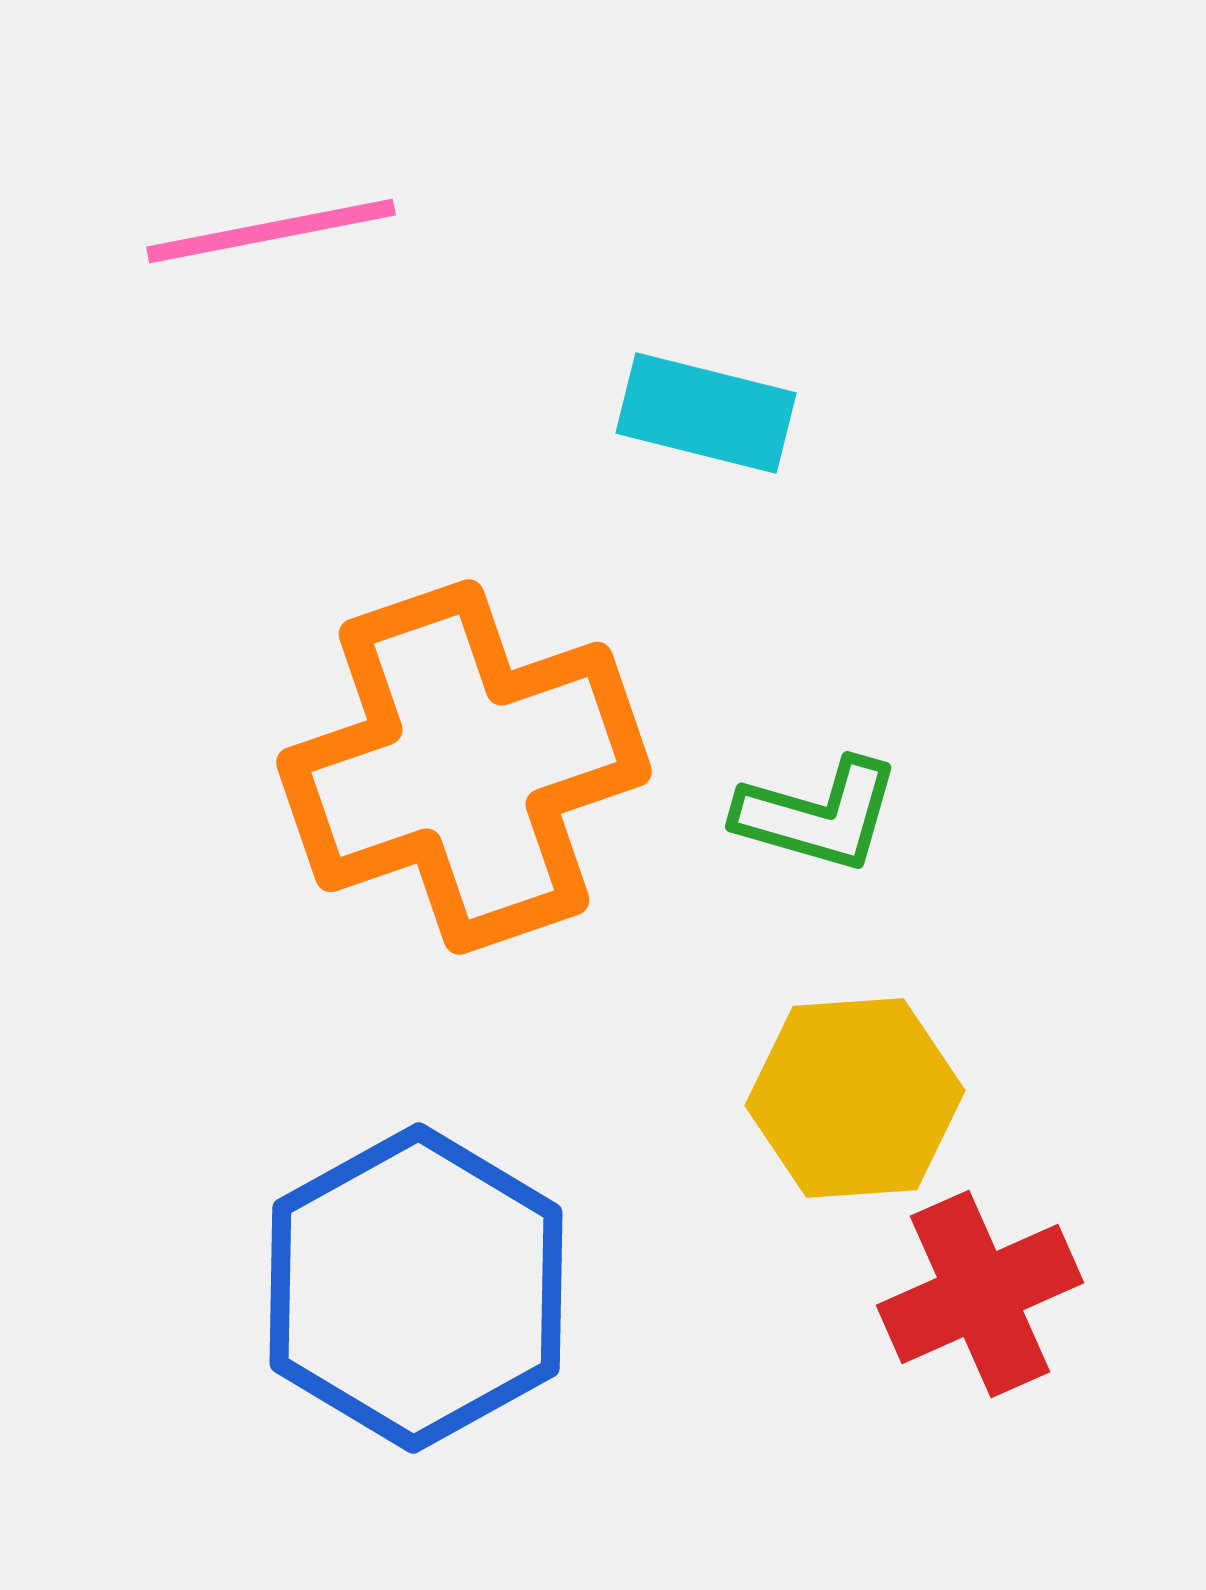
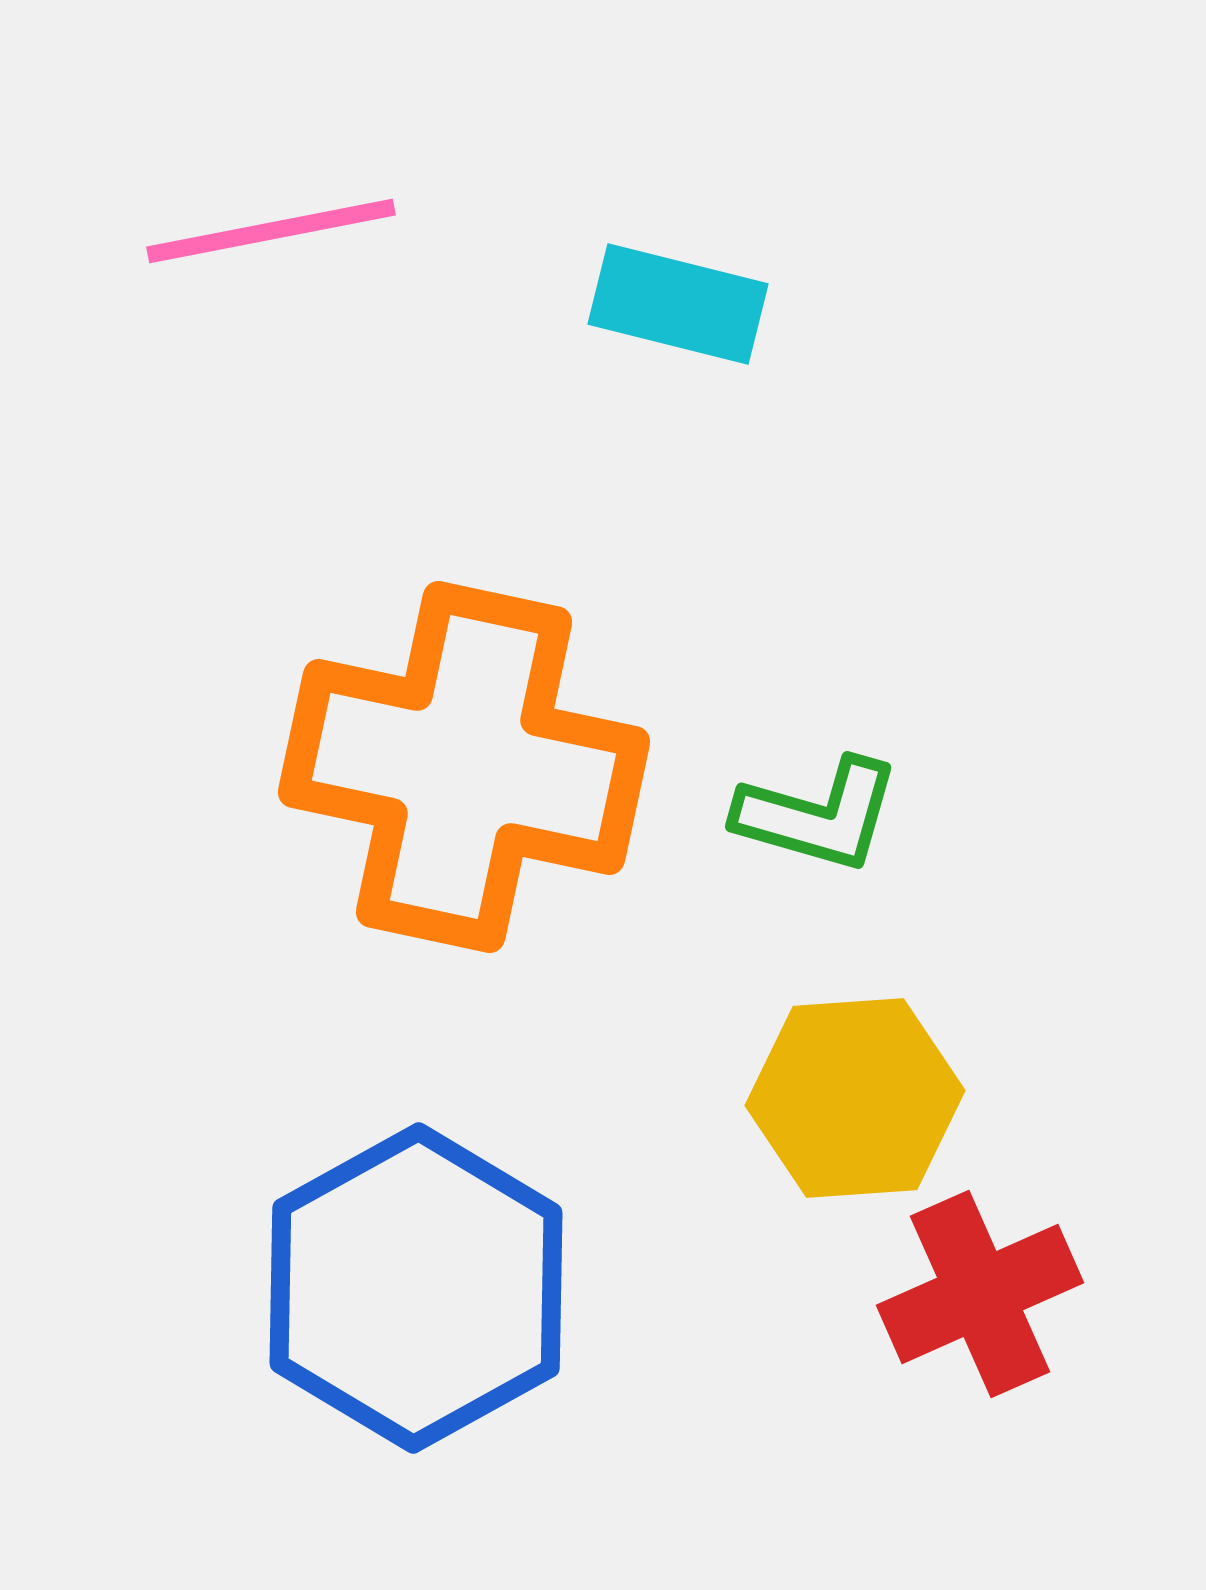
cyan rectangle: moved 28 px left, 109 px up
orange cross: rotated 31 degrees clockwise
